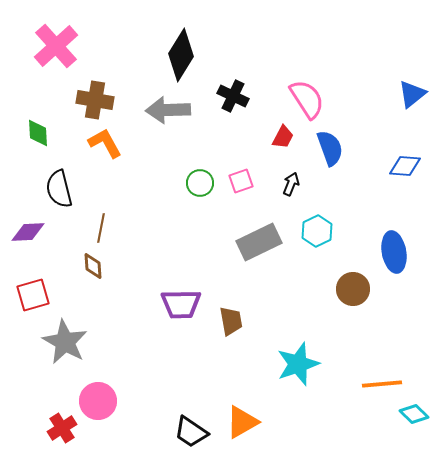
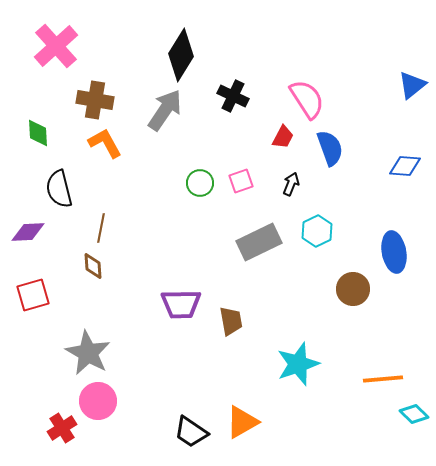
blue triangle: moved 9 px up
gray arrow: moved 3 px left; rotated 126 degrees clockwise
gray star: moved 23 px right, 11 px down
orange line: moved 1 px right, 5 px up
